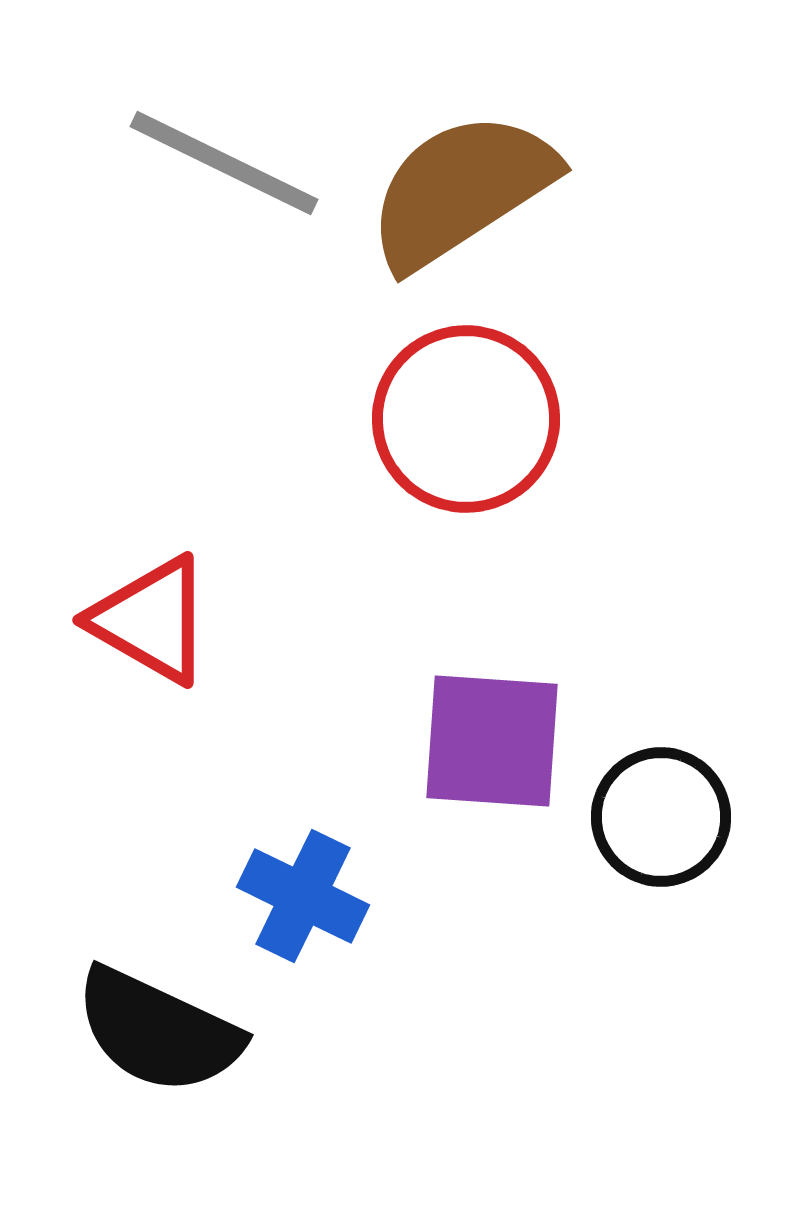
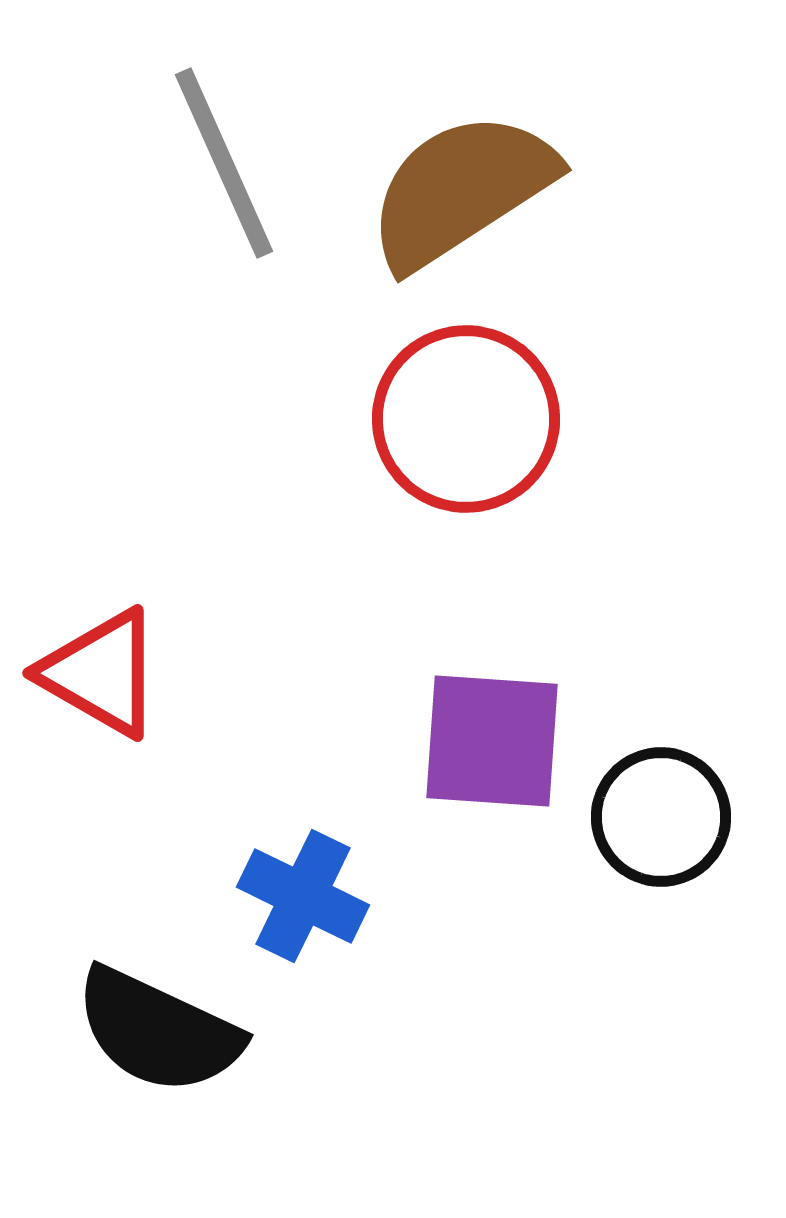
gray line: rotated 40 degrees clockwise
red triangle: moved 50 px left, 53 px down
